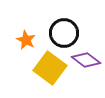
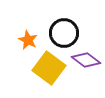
orange star: moved 2 px right
yellow square: moved 1 px left
